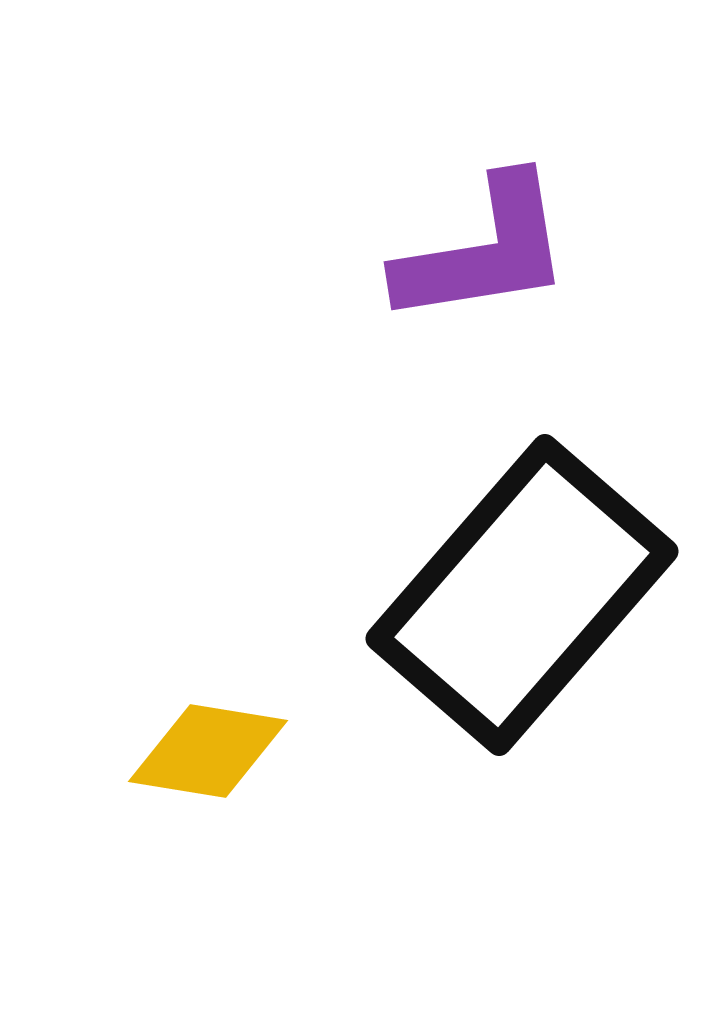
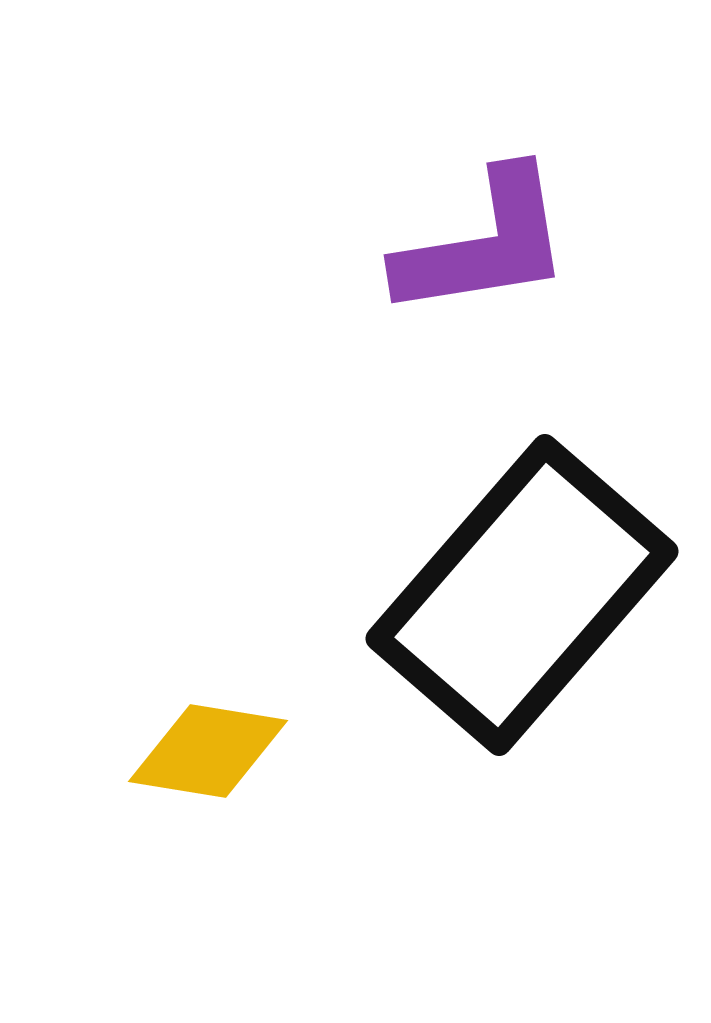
purple L-shape: moved 7 px up
